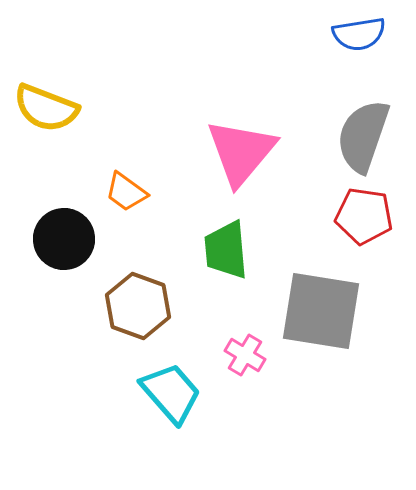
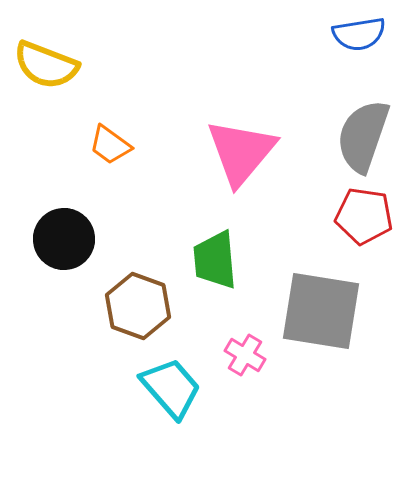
yellow semicircle: moved 43 px up
orange trapezoid: moved 16 px left, 47 px up
green trapezoid: moved 11 px left, 10 px down
cyan trapezoid: moved 5 px up
